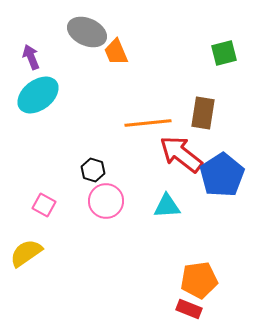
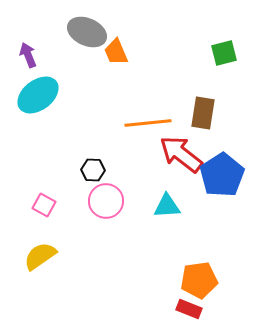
purple arrow: moved 3 px left, 2 px up
black hexagon: rotated 15 degrees counterclockwise
yellow semicircle: moved 14 px right, 3 px down
